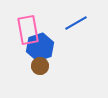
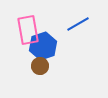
blue line: moved 2 px right, 1 px down
blue hexagon: moved 3 px right, 1 px up
